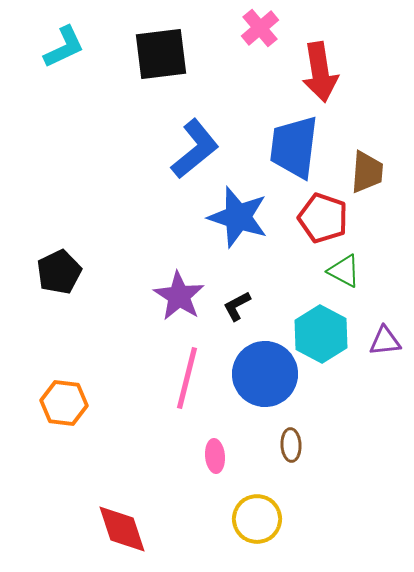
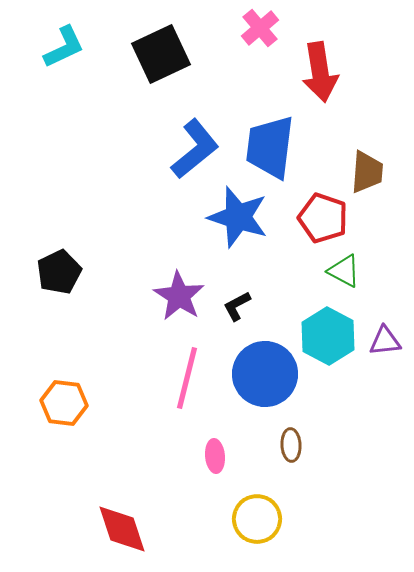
black square: rotated 18 degrees counterclockwise
blue trapezoid: moved 24 px left
cyan hexagon: moved 7 px right, 2 px down
